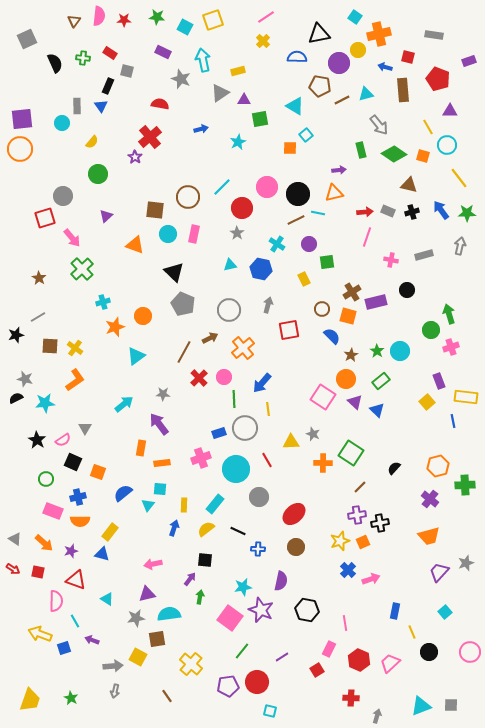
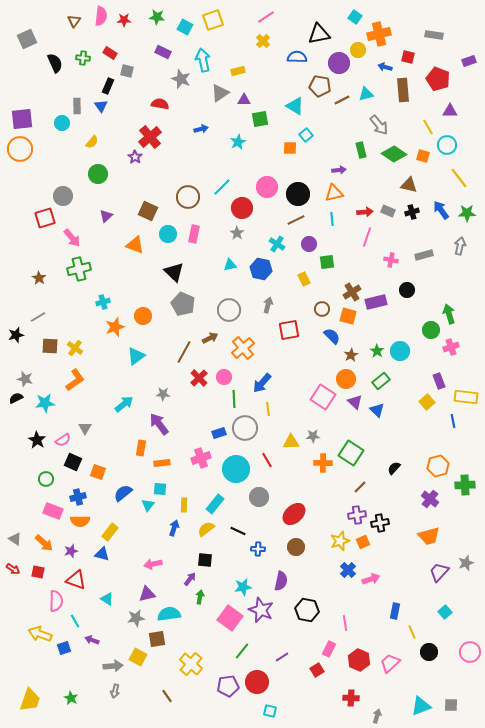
pink semicircle at (99, 16): moved 2 px right
brown square at (155, 210): moved 7 px left, 1 px down; rotated 18 degrees clockwise
cyan line at (318, 213): moved 14 px right, 6 px down; rotated 72 degrees clockwise
green cross at (82, 269): moved 3 px left; rotated 30 degrees clockwise
gray star at (313, 434): moved 2 px down; rotated 24 degrees counterclockwise
